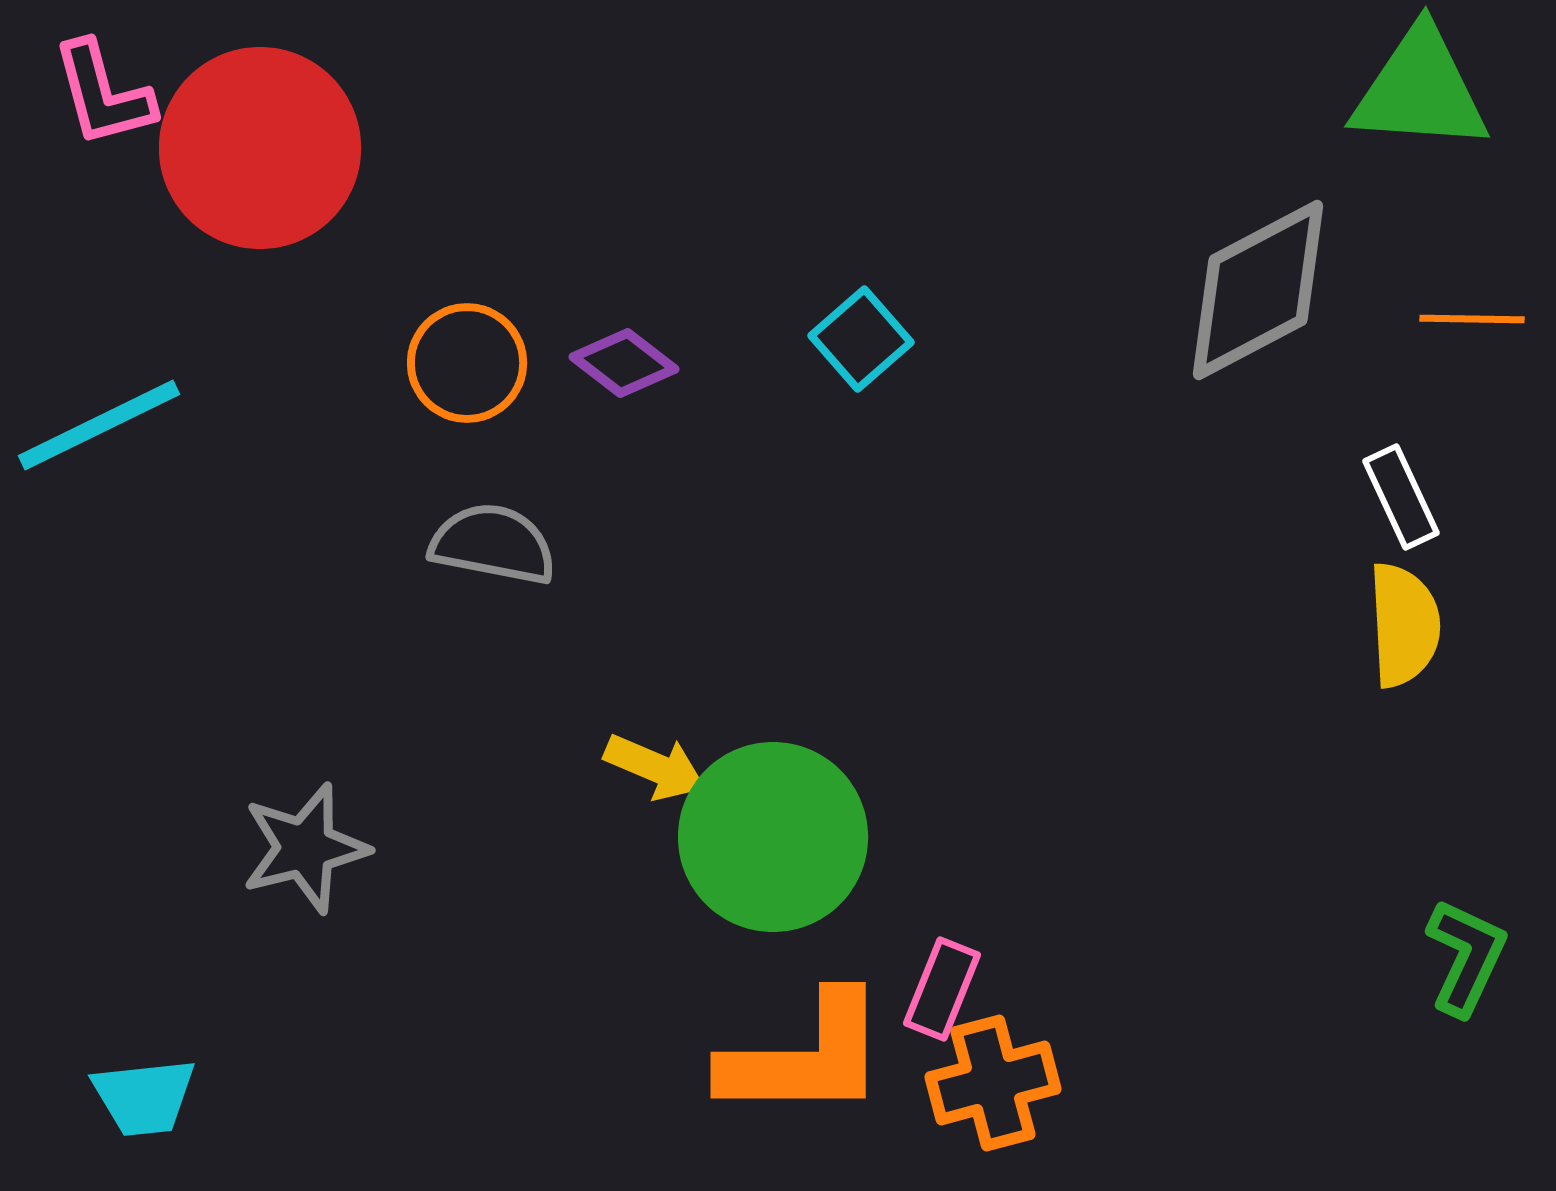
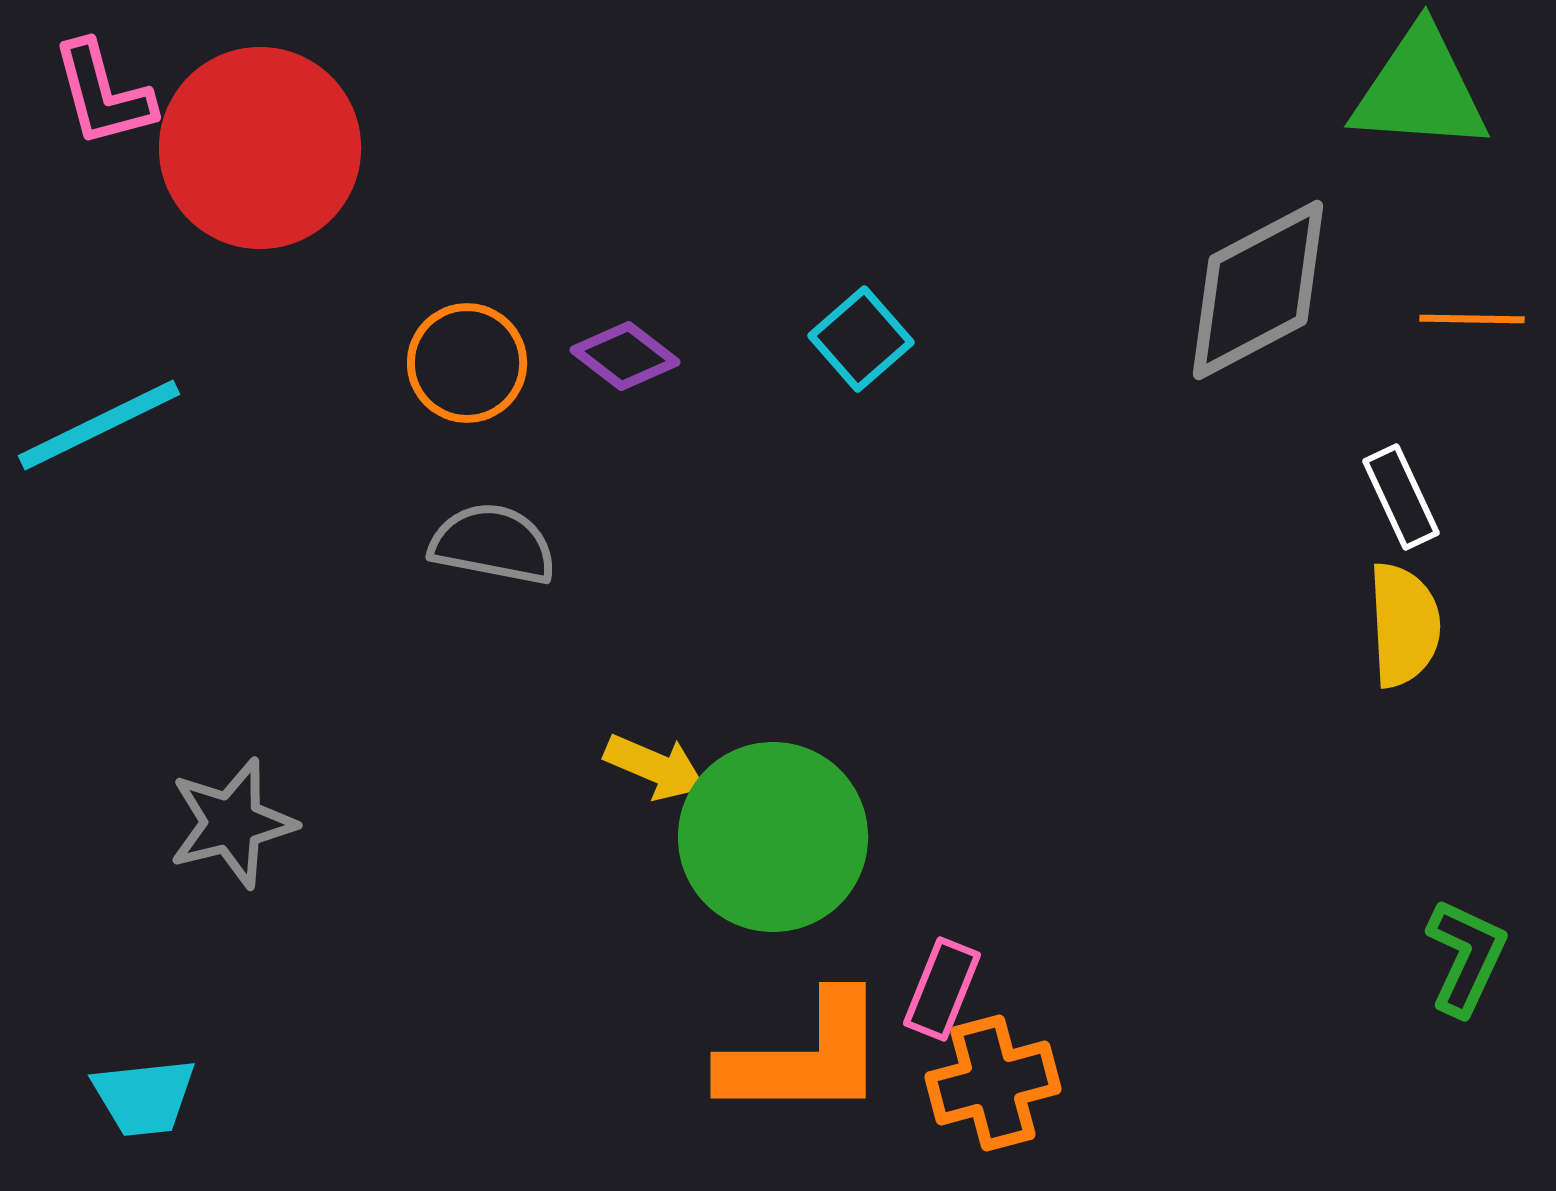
purple diamond: moved 1 px right, 7 px up
gray star: moved 73 px left, 25 px up
